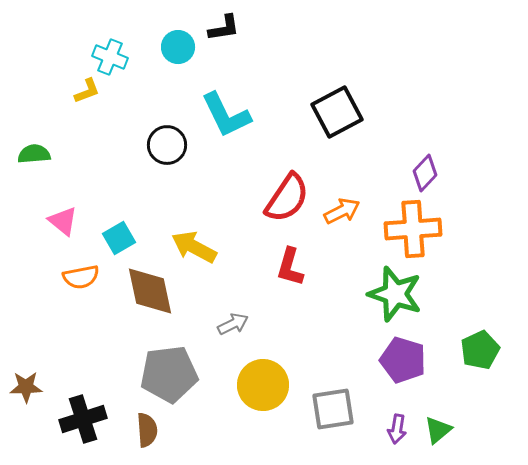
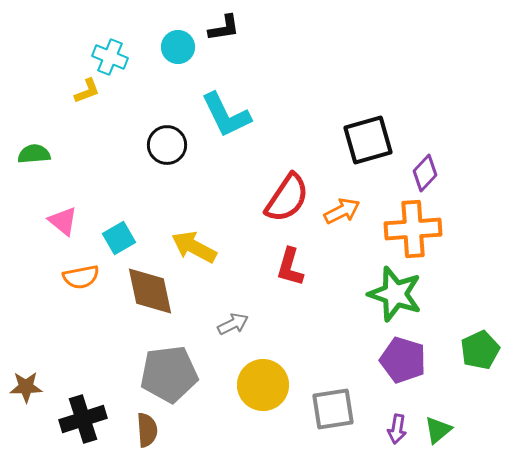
black square: moved 31 px right, 28 px down; rotated 12 degrees clockwise
